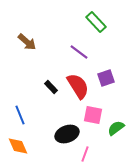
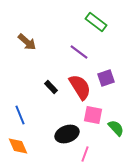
green rectangle: rotated 10 degrees counterclockwise
red semicircle: moved 2 px right, 1 px down
green semicircle: rotated 84 degrees clockwise
